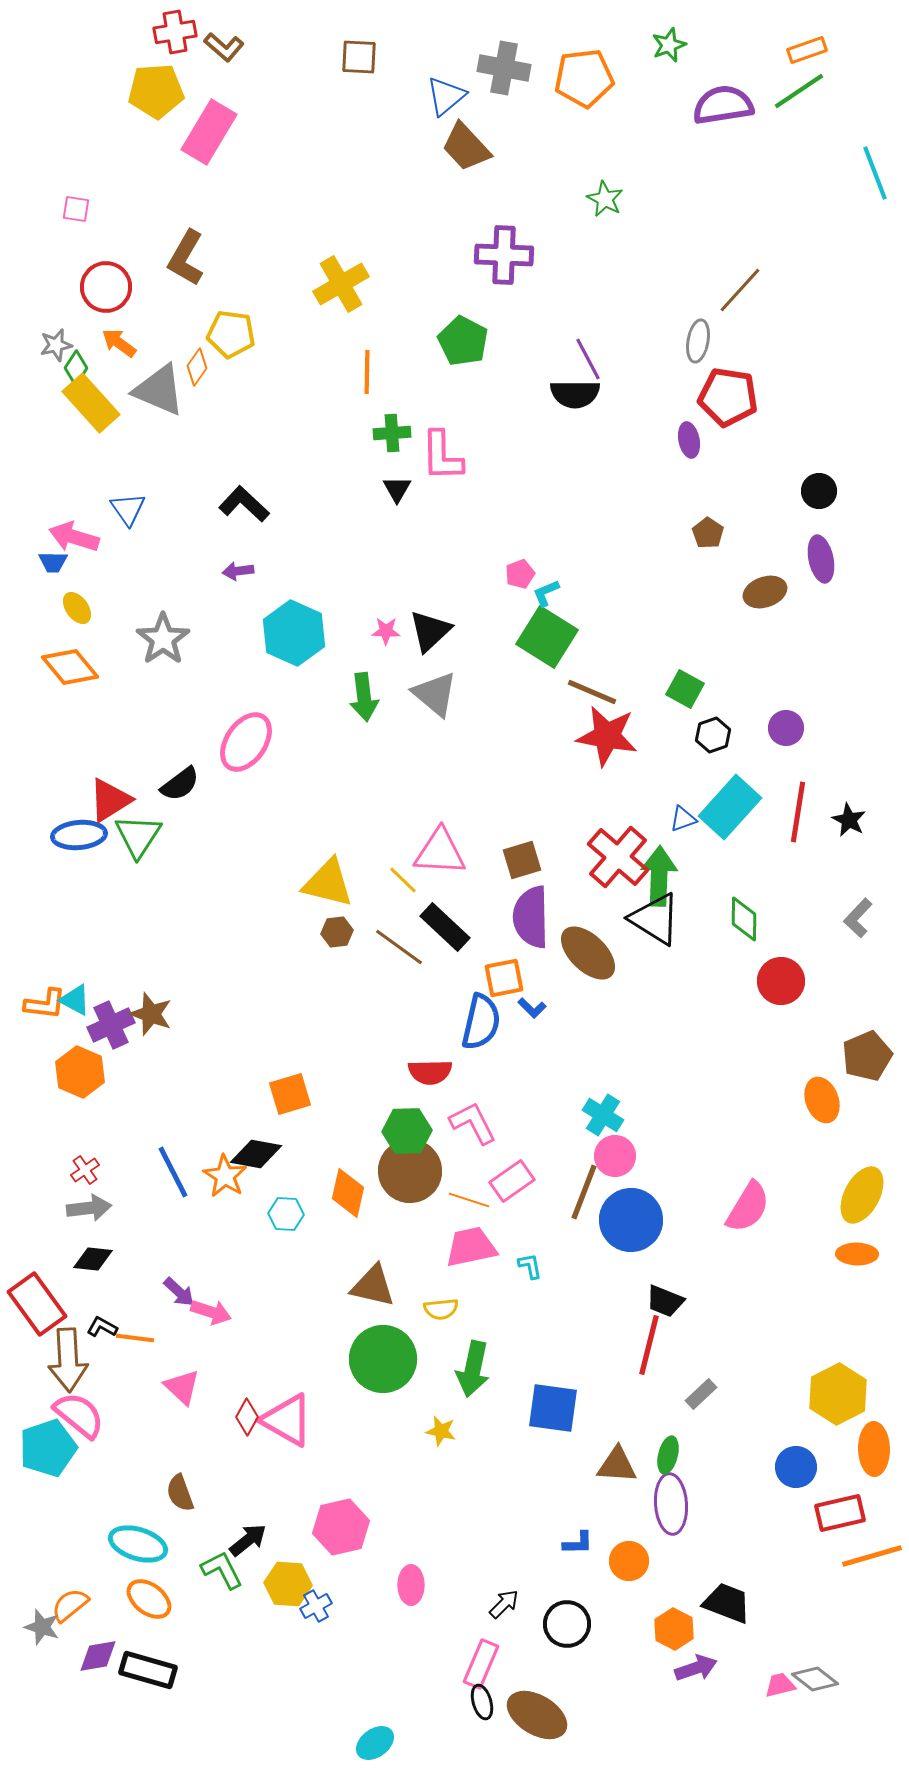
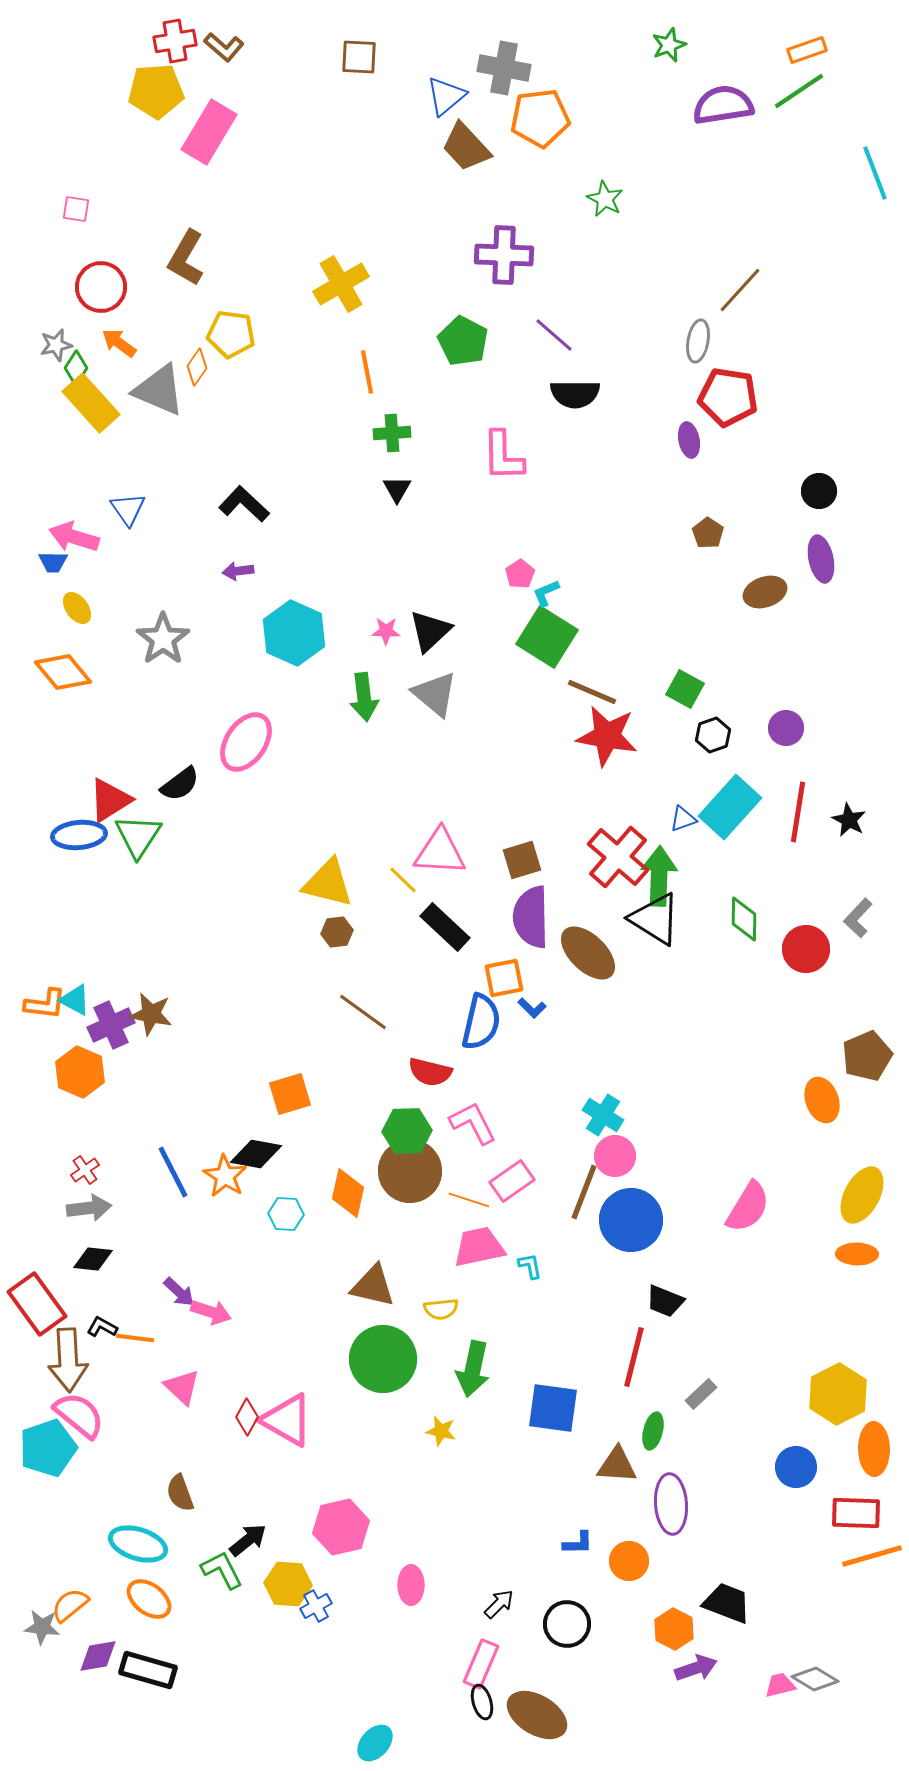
red cross at (175, 32): moved 9 px down
orange pentagon at (584, 78): moved 44 px left, 40 px down
red circle at (106, 287): moved 5 px left
purple line at (588, 359): moved 34 px left, 24 px up; rotated 21 degrees counterclockwise
orange line at (367, 372): rotated 12 degrees counterclockwise
pink L-shape at (442, 456): moved 61 px right
pink pentagon at (520, 574): rotated 12 degrees counterclockwise
orange diamond at (70, 667): moved 7 px left, 5 px down
brown line at (399, 947): moved 36 px left, 65 px down
red circle at (781, 981): moved 25 px right, 32 px up
brown star at (151, 1014): rotated 9 degrees counterclockwise
red semicircle at (430, 1072): rotated 15 degrees clockwise
pink trapezoid at (471, 1247): moved 8 px right
red line at (649, 1345): moved 15 px left, 12 px down
green ellipse at (668, 1455): moved 15 px left, 24 px up
red rectangle at (840, 1513): moved 16 px right; rotated 15 degrees clockwise
black arrow at (504, 1604): moved 5 px left
gray star at (42, 1627): rotated 12 degrees counterclockwise
gray diamond at (815, 1679): rotated 6 degrees counterclockwise
cyan ellipse at (375, 1743): rotated 12 degrees counterclockwise
